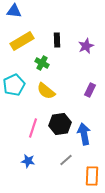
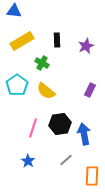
cyan pentagon: moved 3 px right; rotated 10 degrees counterclockwise
blue star: rotated 24 degrees clockwise
